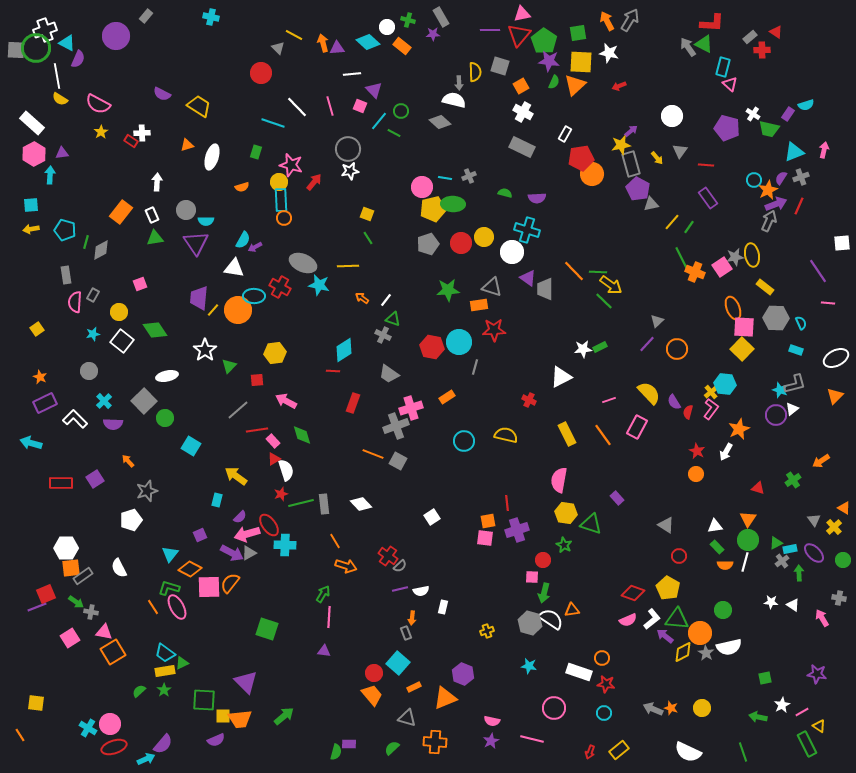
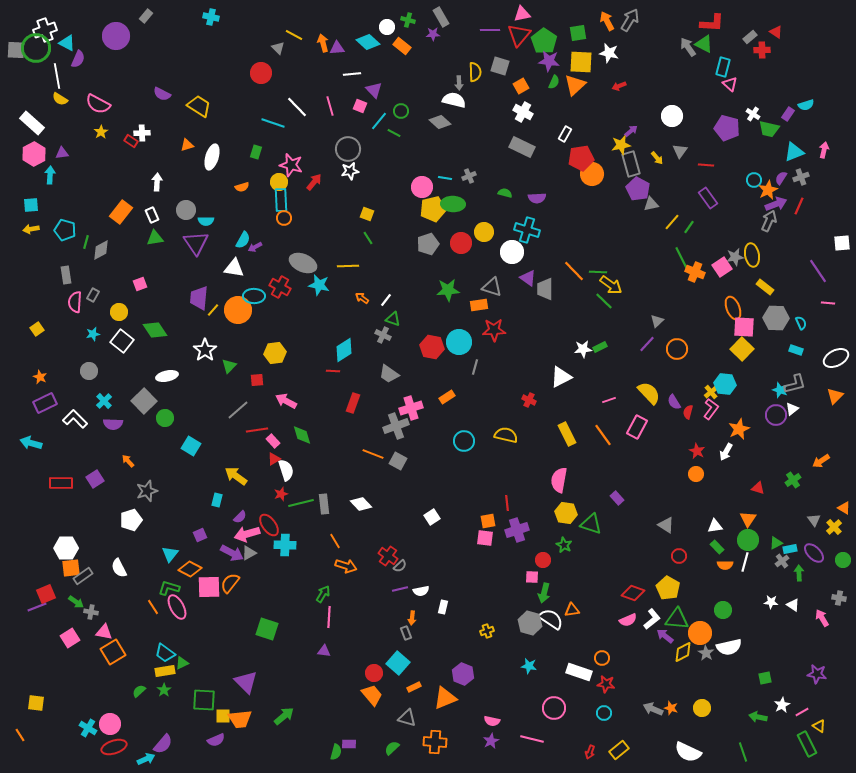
yellow circle at (484, 237): moved 5 px up
